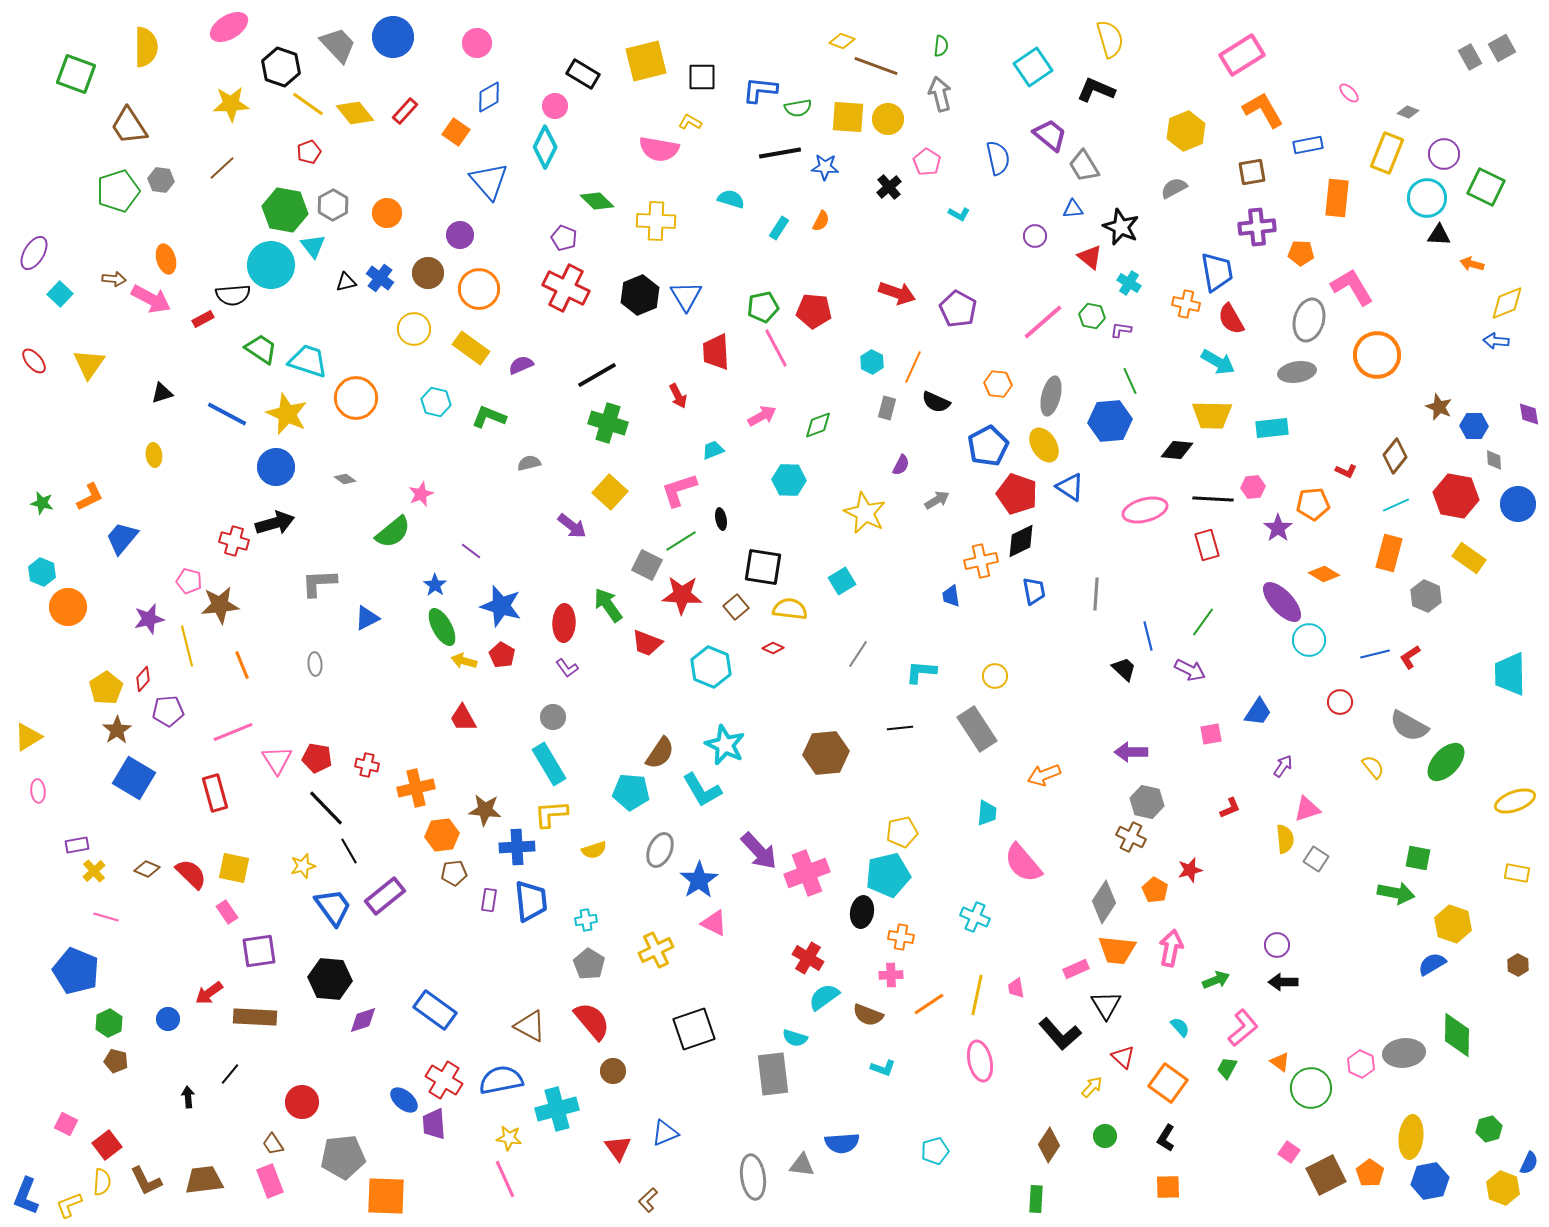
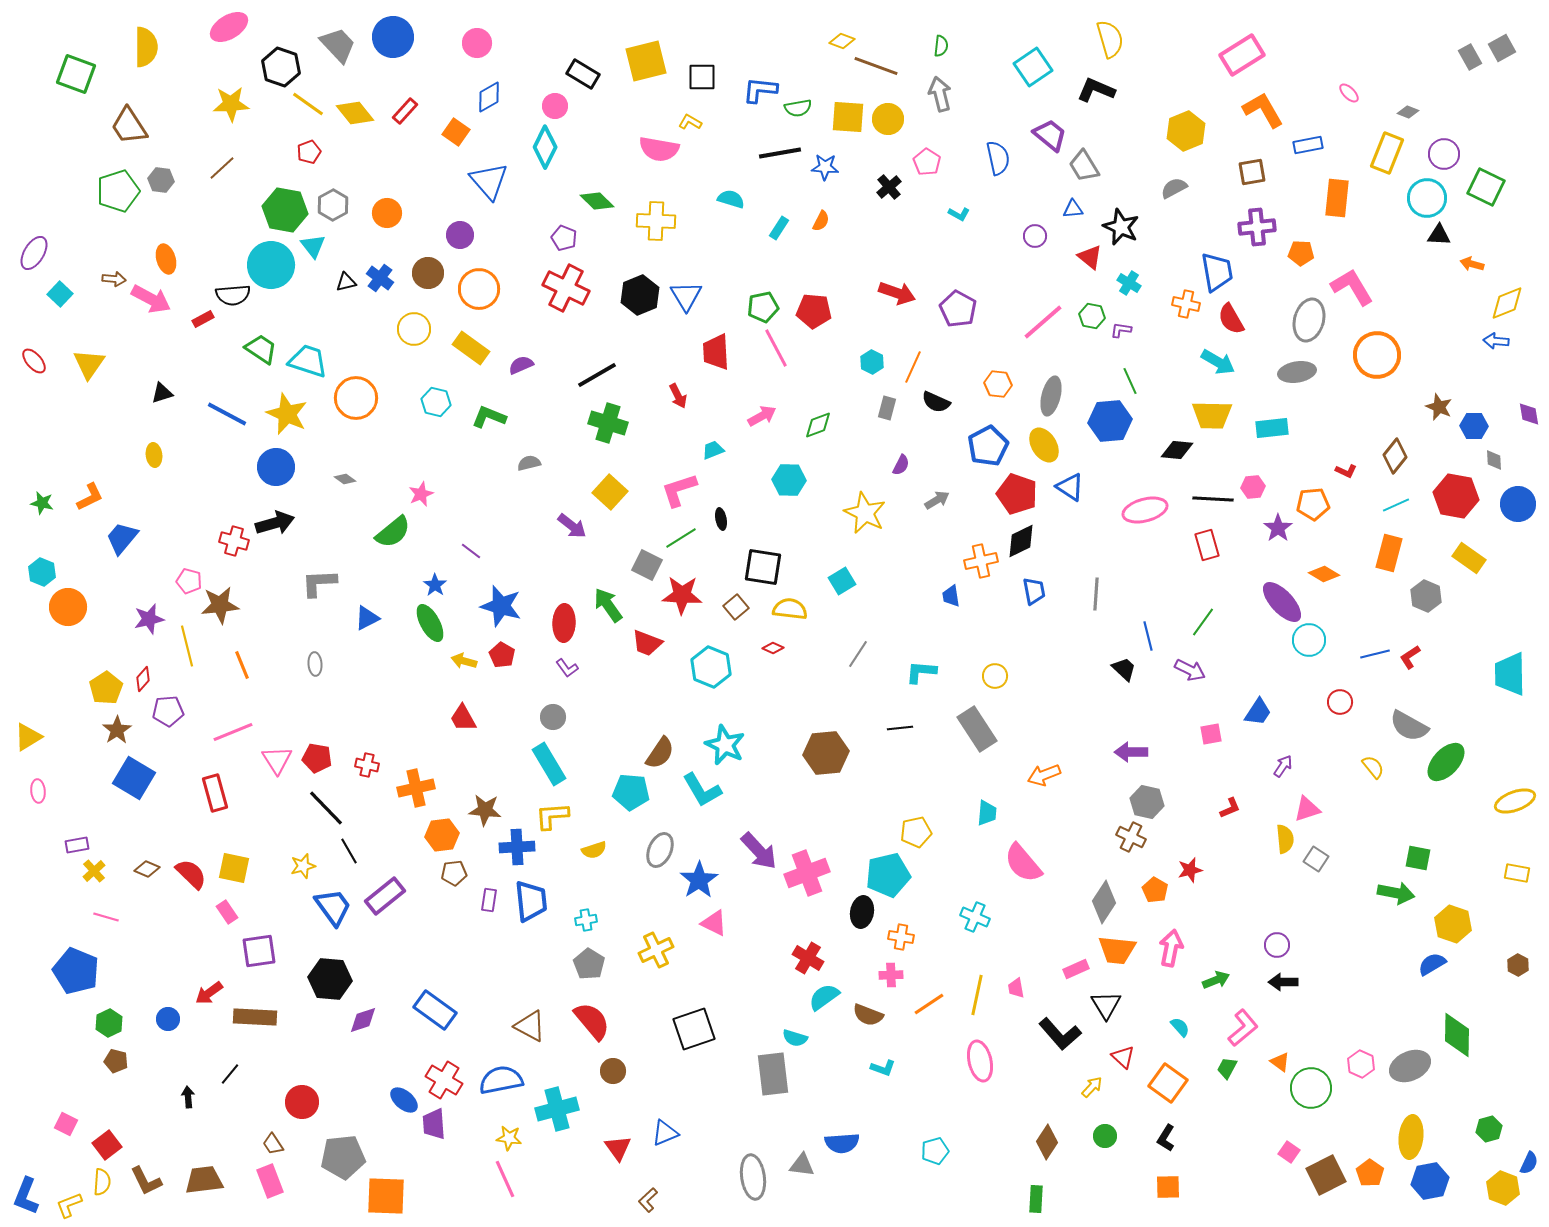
green line at (681, 541): moved 3 px up
green ellipse at (442, 627): moved 12 px left, 4 px up
yellow L-shape at (551, 814): moved 1 px right, 2 px down
yellow pentagon at (902, 832): moved 14 px right
gray ellipse at (1404, 1053): moved 6 px right, 13 px down; rotated 18 degrees counterclockwise
brown diamond at (1049, 1145): moved 2 px left, 3 px up
